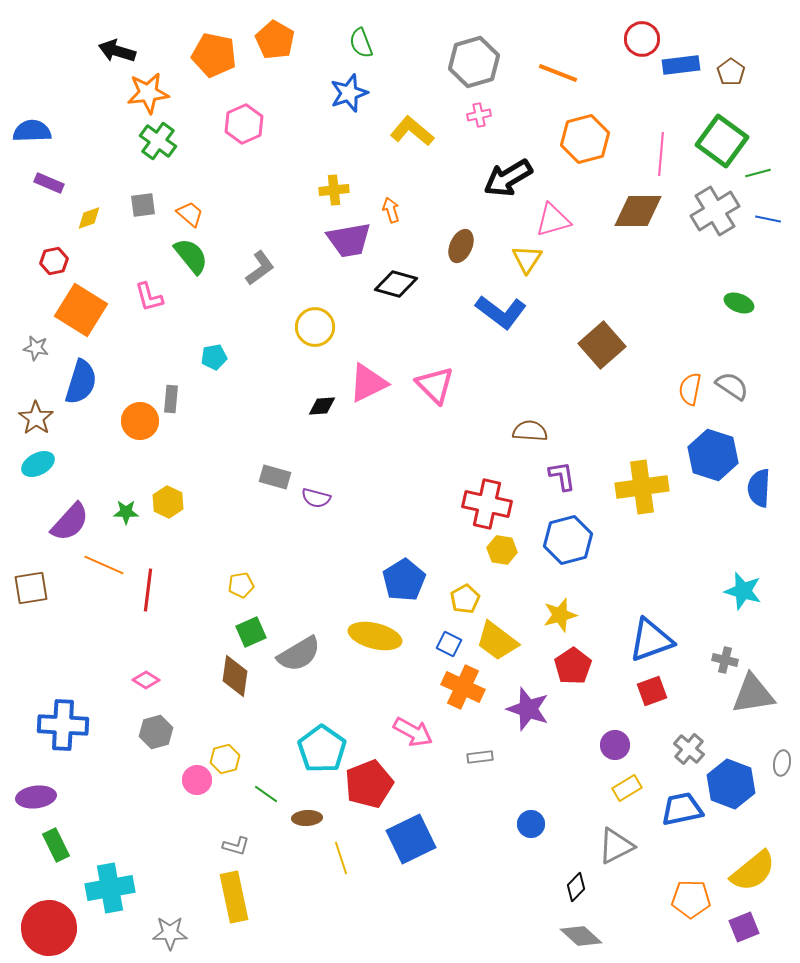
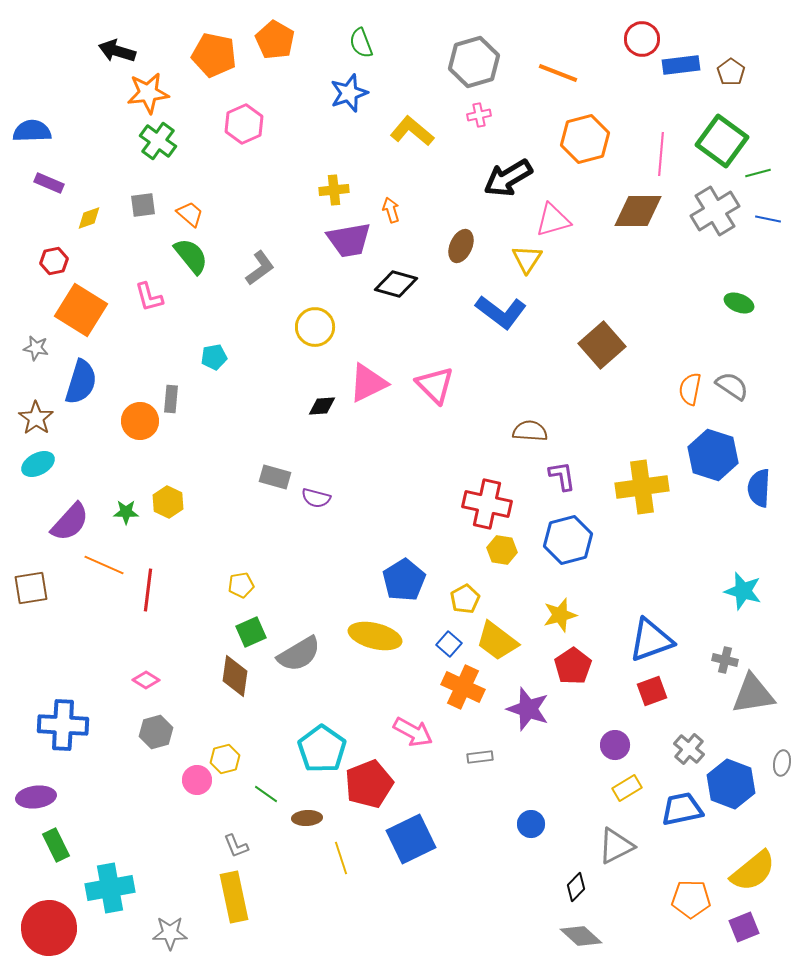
blue square at (449, 644): rotated 15 degrees clockwise
gray L-shape at (236, 846): rotated 52 degrees clockwise
